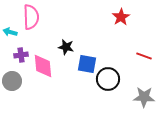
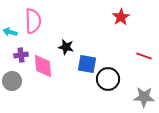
pink semicircle: moved 2 px right, 4 px down
